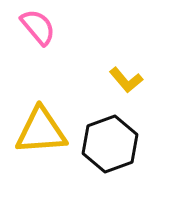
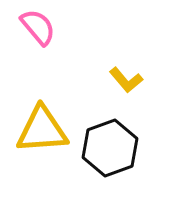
yellow triangle: moved 1 px right, 1 px up
black hexagon: moved 4 px down
